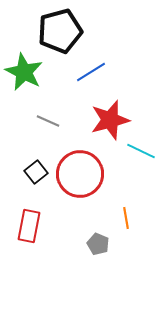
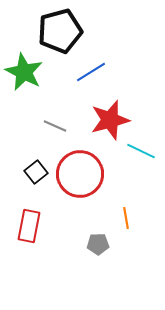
gray line: moved 7 px right, 5 px down
gray pentagon: rotated 25 degrees counterclockwise
